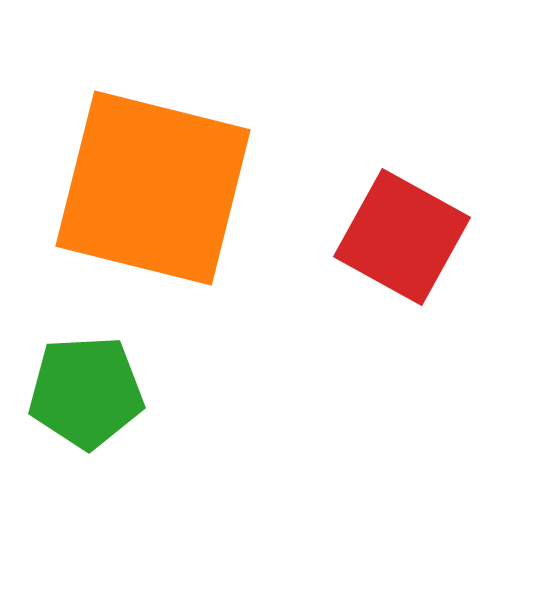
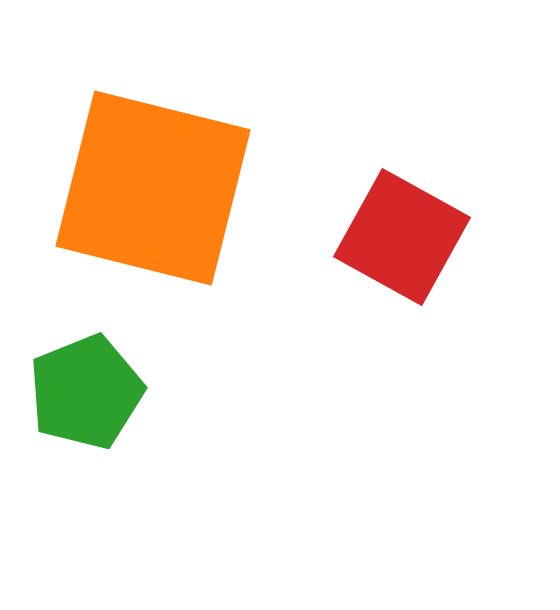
green pentagon: rotated 19 degrees counterclockwise
